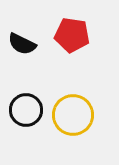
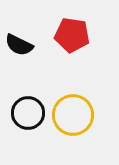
black semicircle: moved 3 px left, 1 px down
black circle: moved 2 px right, 3 px down
